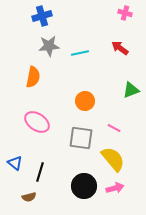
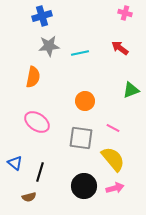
pink line: moved 1 px left
